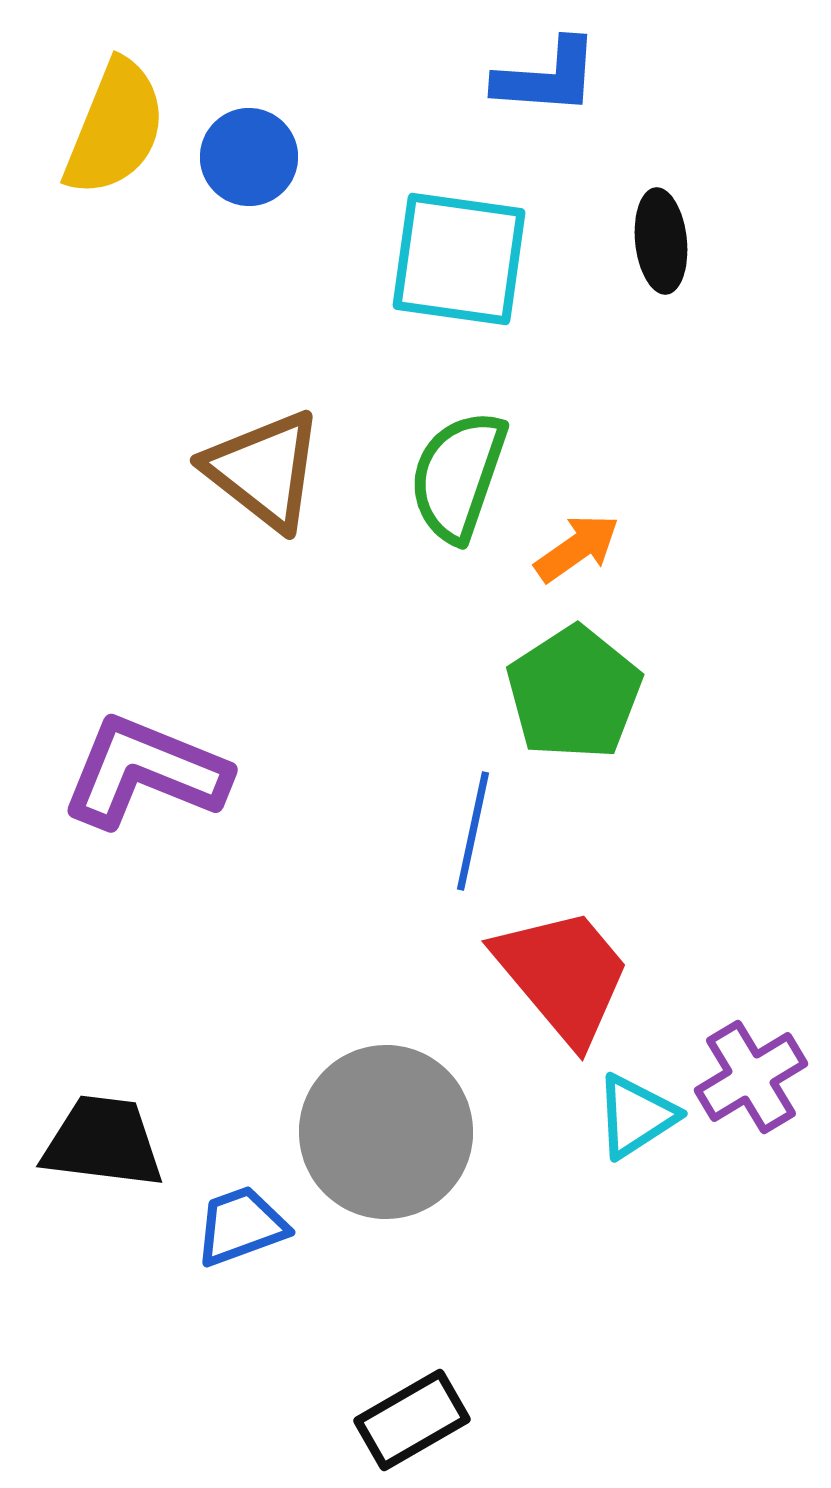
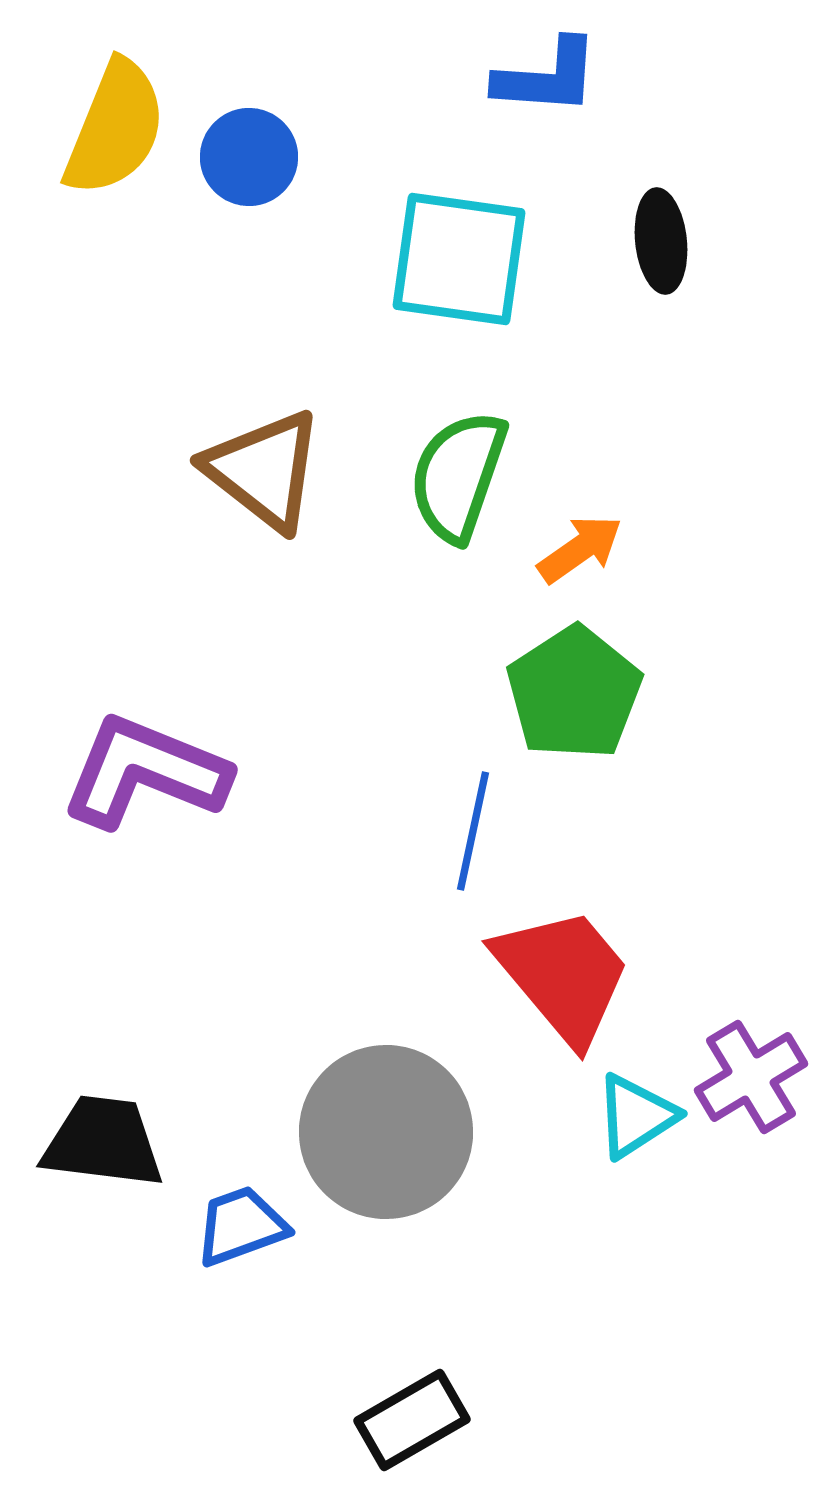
orange arrow: moved 3 px right, 1 px down
